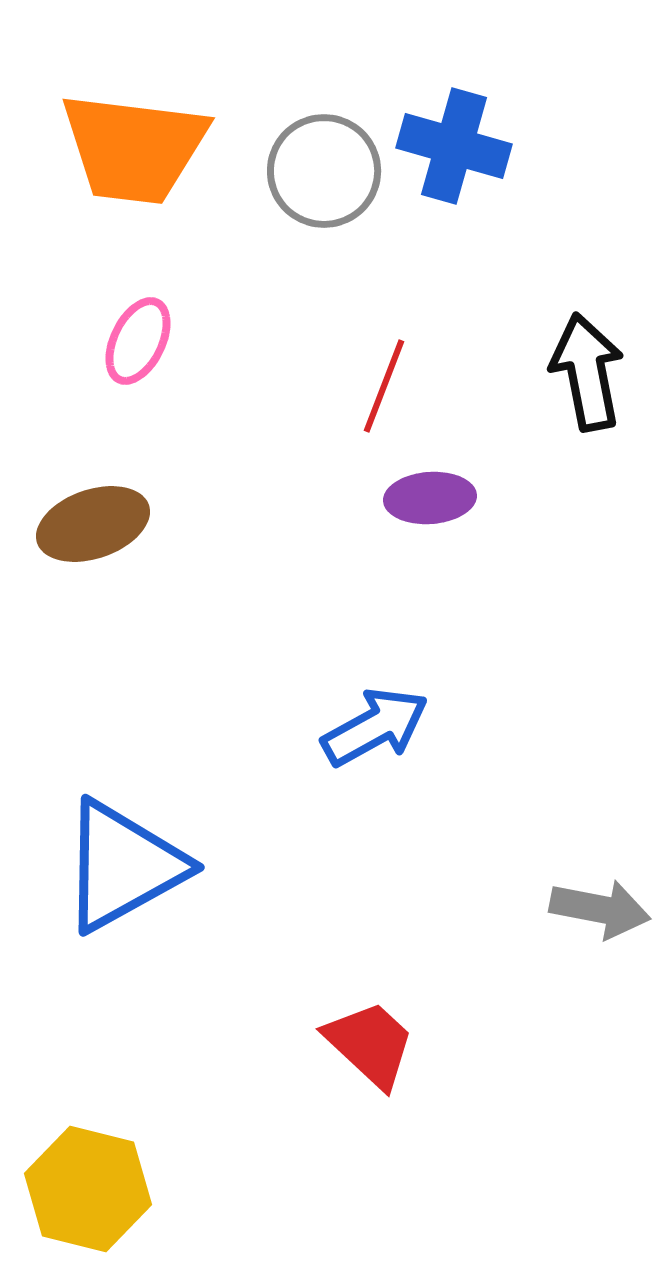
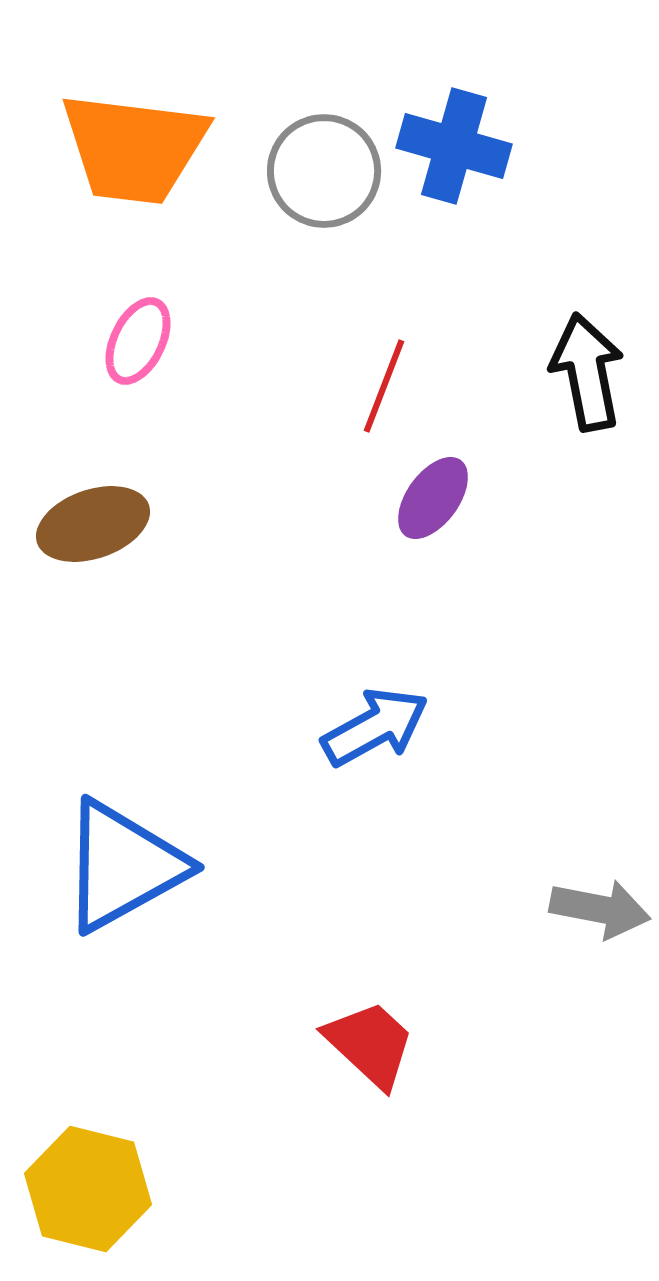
purple ellipse: moved 3 px right; rotated 50 degrees counterclockwise
